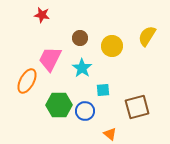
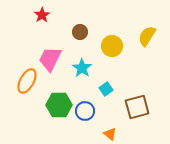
red star: rotated 28 degrees clockwise
brown circle: moved 6 px up
cyan square: moved 3 px right, 1 px up; rotated 32 degrees counterclockwise
